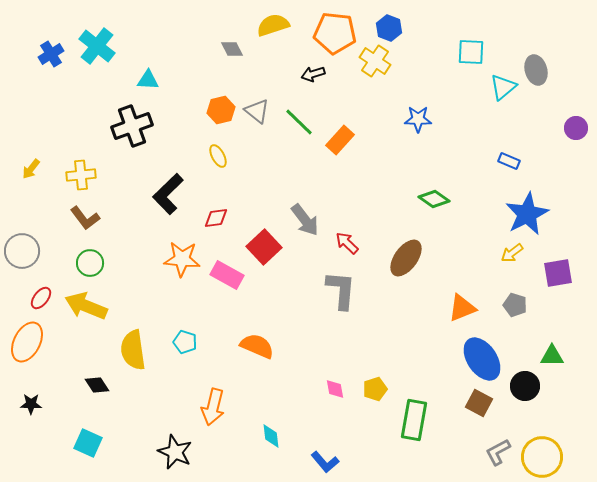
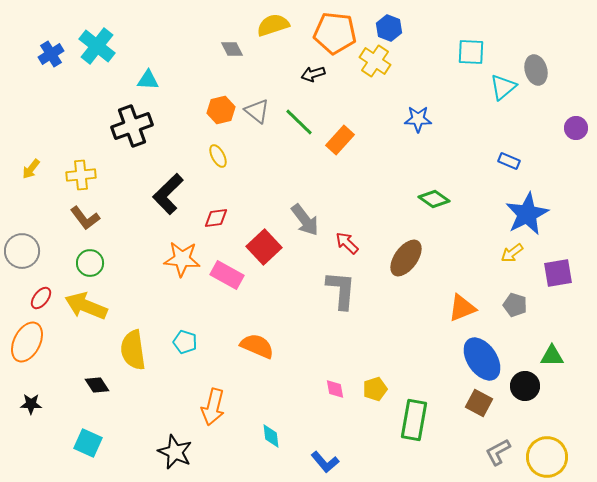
yellow circle at (542, 457): moved 5 px right
